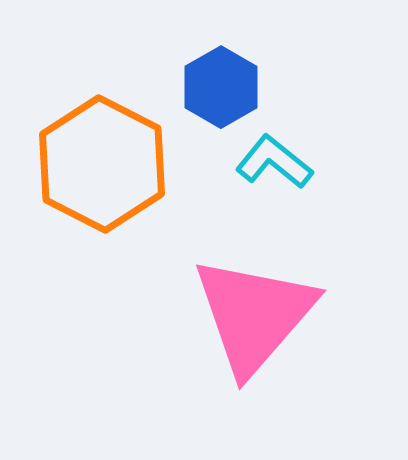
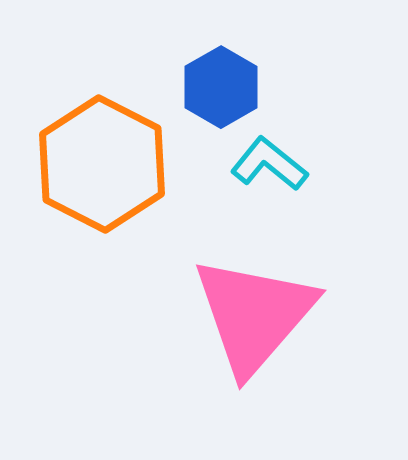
cyan L-shape: moved 5 px left, 2 px down
